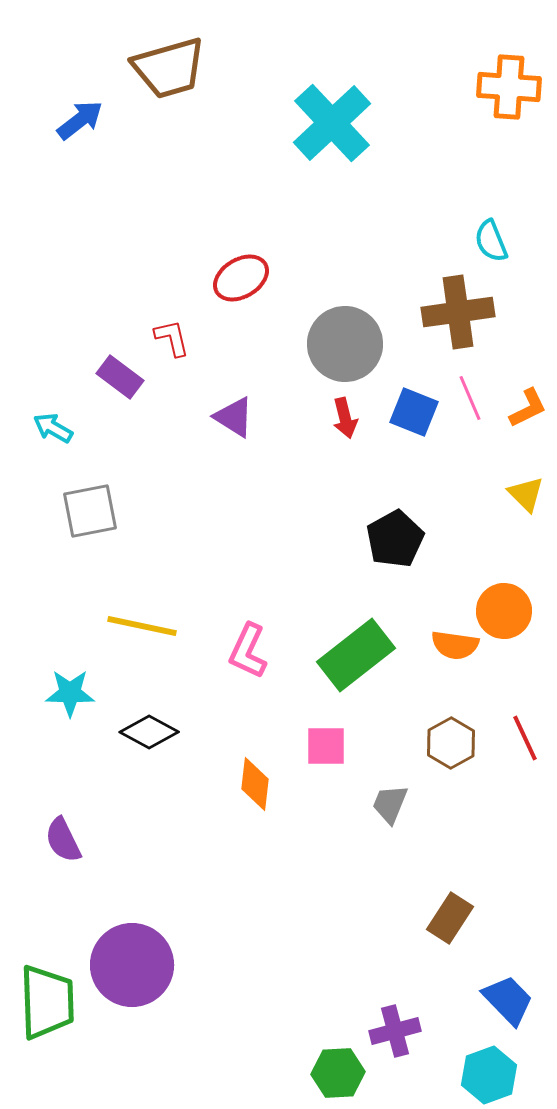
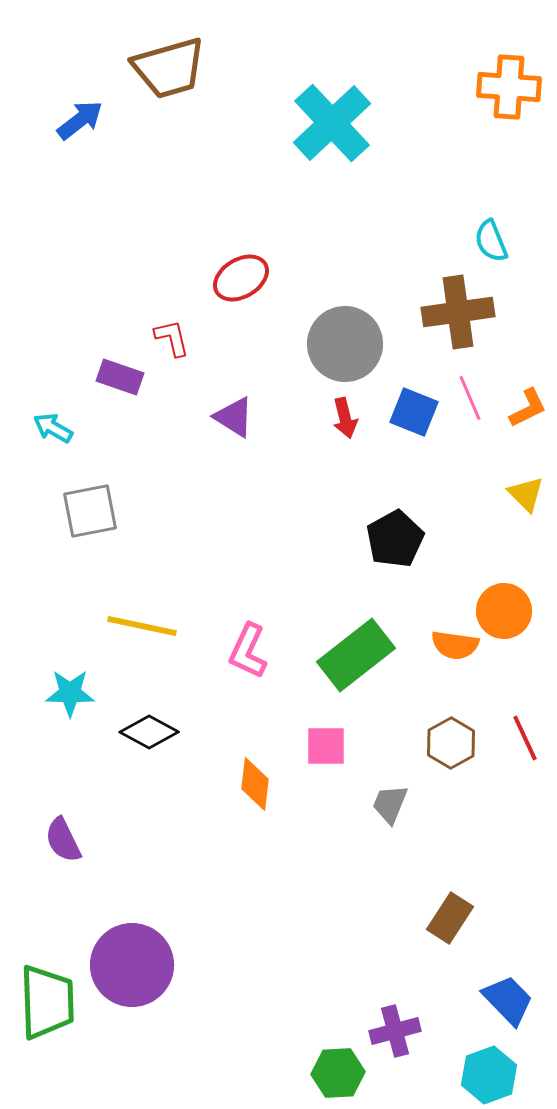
purple rectangle: rotated 18 degrees counterclockwise
